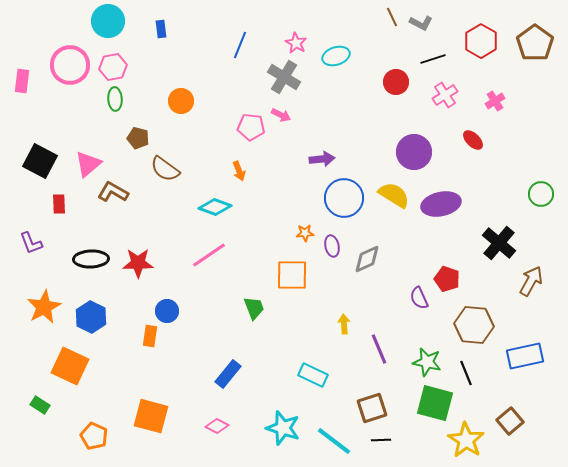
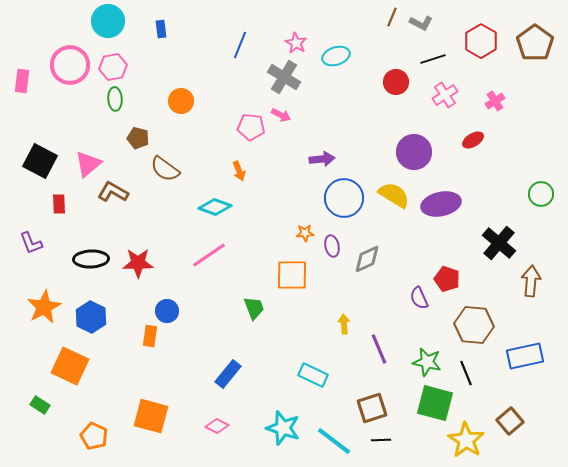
brown line at (392, 17): rotated 48 degrees clockwise
red ellipse at (473, 140): rotated 75 degrees counterclockwise
brown arrow at (531, 281): rotated 24 degrees counterclockwise
